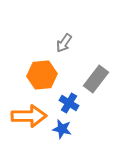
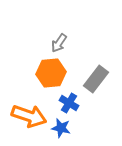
gray arrow: moved 5 px left
orange hexagon: moved 9 px right, 2 px up
orange arrow: rotated 20 degrees clockwise
blue star: moved 1 px left, 1 px up
